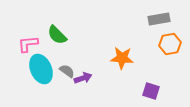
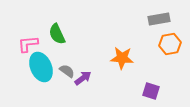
green semicircle: moved 1 px up; rotated 20 degrees clockwise
cyan ellipse: moved 2 px up
purple arrow: rotated 18 degrees counterclockwise
